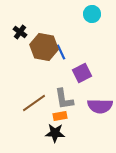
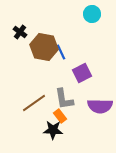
orange rectangle: rotated 64 degrees clockwise
black star: moved 2 px left, 3 px up
